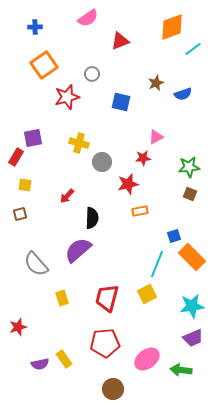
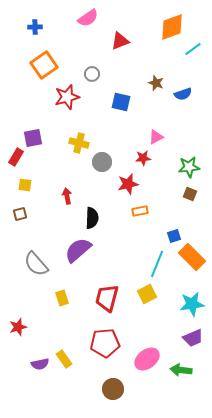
brown star at (156, 83): rotated 28 degrees counterclockwise
red arrow at (67, 196): rotated 126 degrees clockwise
cyan star at (192, 306): moved 2 px up
